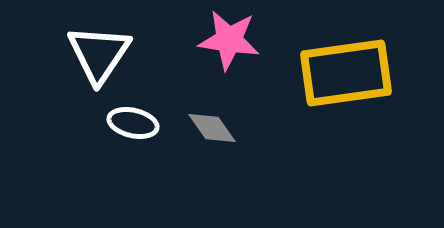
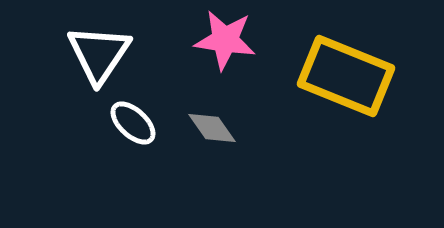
pink star: moved 4 px left
yellow rectangle: moved 3 px down; rotated 30 degrees clockwise
white ellipse: rotated 30 degrees clockwise
